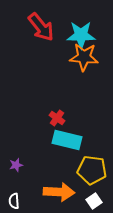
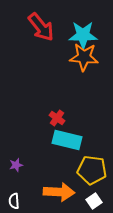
cyan star: moved 2 px right
